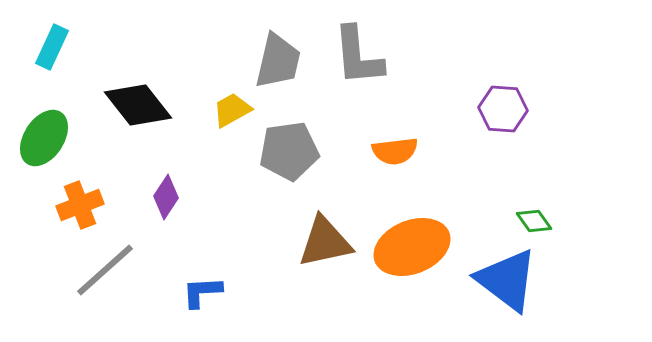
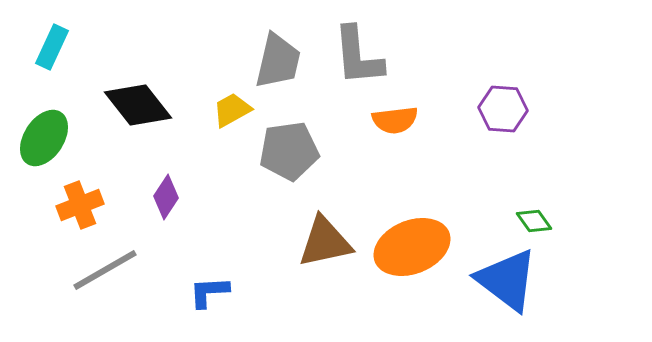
orange semicircle: moved 31 px up
gray line: rotated 12 degrees clockwise
blue L-shape: moved 7 px right
